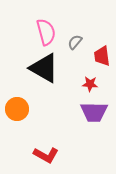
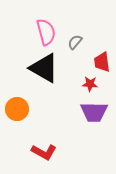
red trapezoid: moved 6 px down
red L-shape: moved 2 px left, 3 px up
